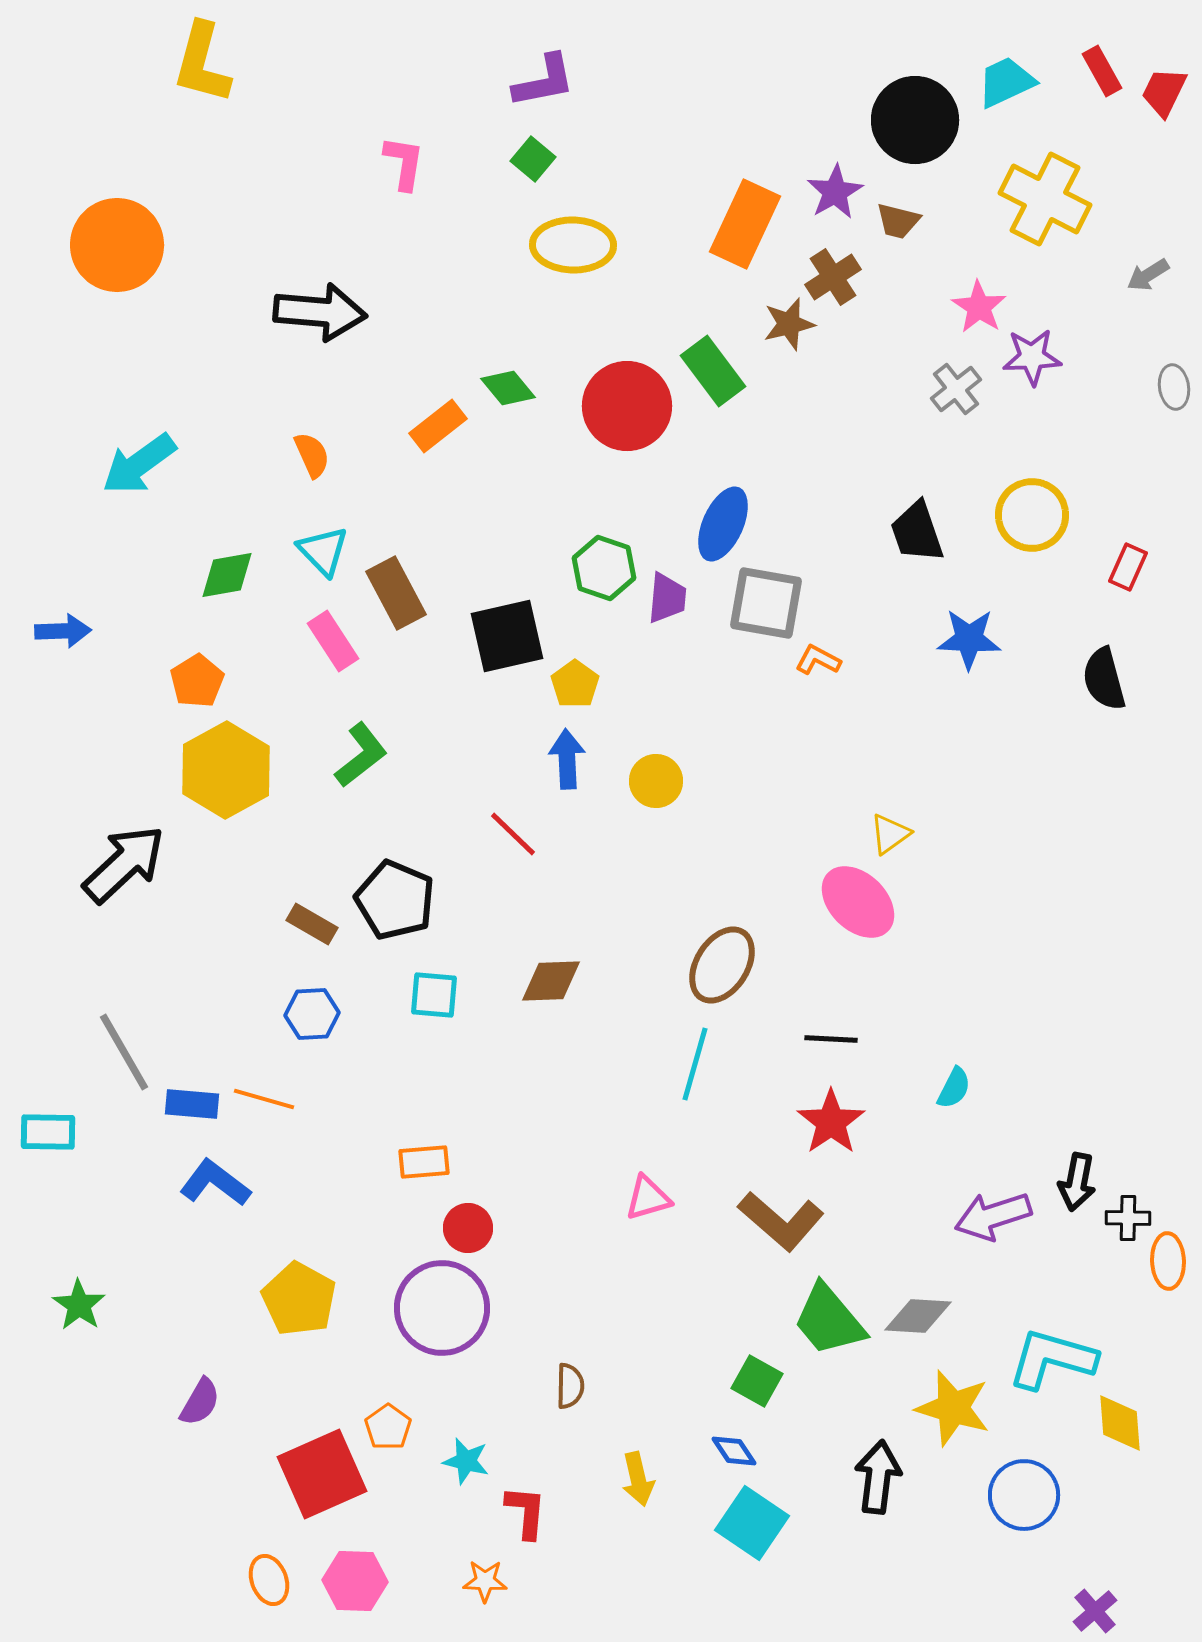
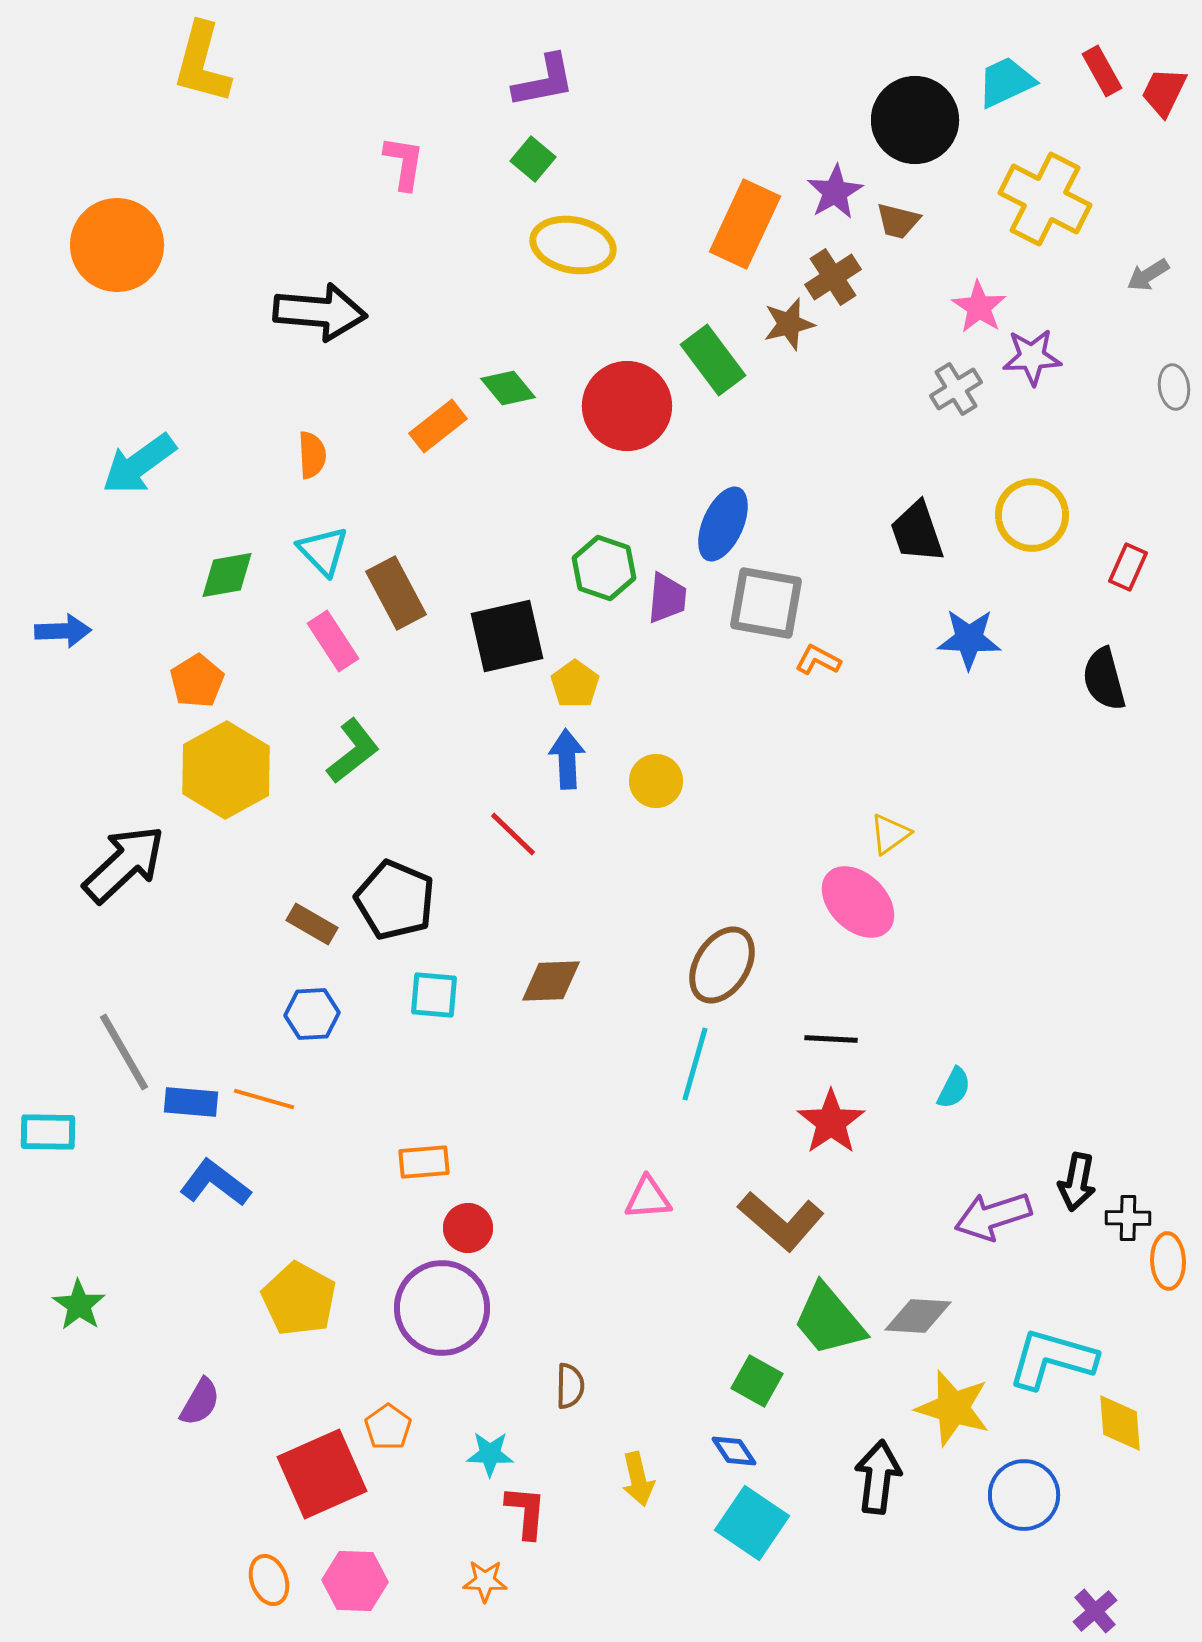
yellow ellipse at (573, 245): rotated 10 degrees clockwise
green rectangle at (713, 371): moved 11 px up
gray cross at (956, 389): rotated 6 degrees clockwise
orange semicircle at (312, 455): rotated 21 degrees clockwise
green L-shape at (361, 755): moved 8 px left, 4 px up
blue rectangle at (192, 1104): moved 1 px left, 2 px up
pink triangle at (648, 1198): rotated 12 degrees clockwise
cyan star at (466, 1461): moved 24 px right, 7 px up; rotated 12 degrees counterclockwise
